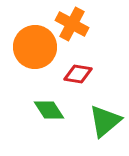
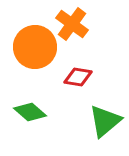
orange cross: rotated 8 degrees clockwise
red diamond: moved 3 px down
green diamond: moved 19 px left, 2 px down; rotated 16 degrees counterclockwise
